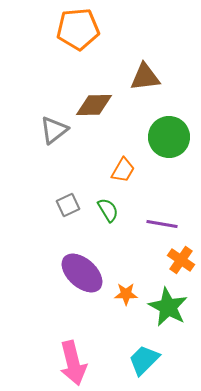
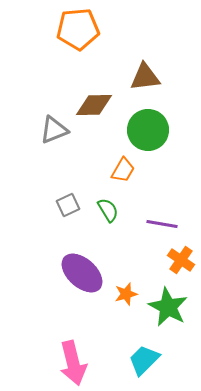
gray triangle: rotated 16 degrees clockwise
green circle: moved 21 px left, 7 px up
orange star: rotated 15 degrees counterclockwise
